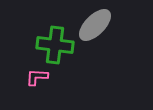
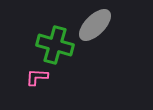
green cross: rotated 9 degrees clockwise
